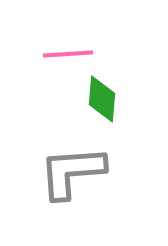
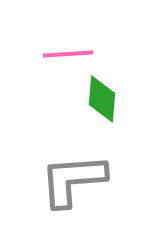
gray L-shape: moved 1 px right, 8 px down
